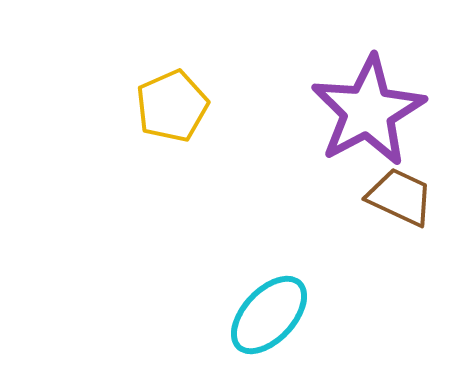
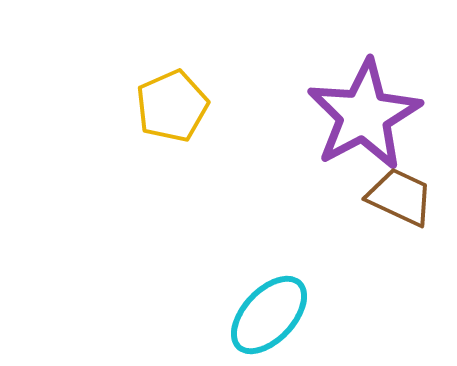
purple star: moved 4 px left, 4 px down
